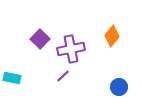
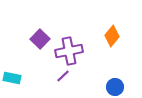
purple cross: moved 2 px left, 2 px down
blue circle: moved 4 px left
